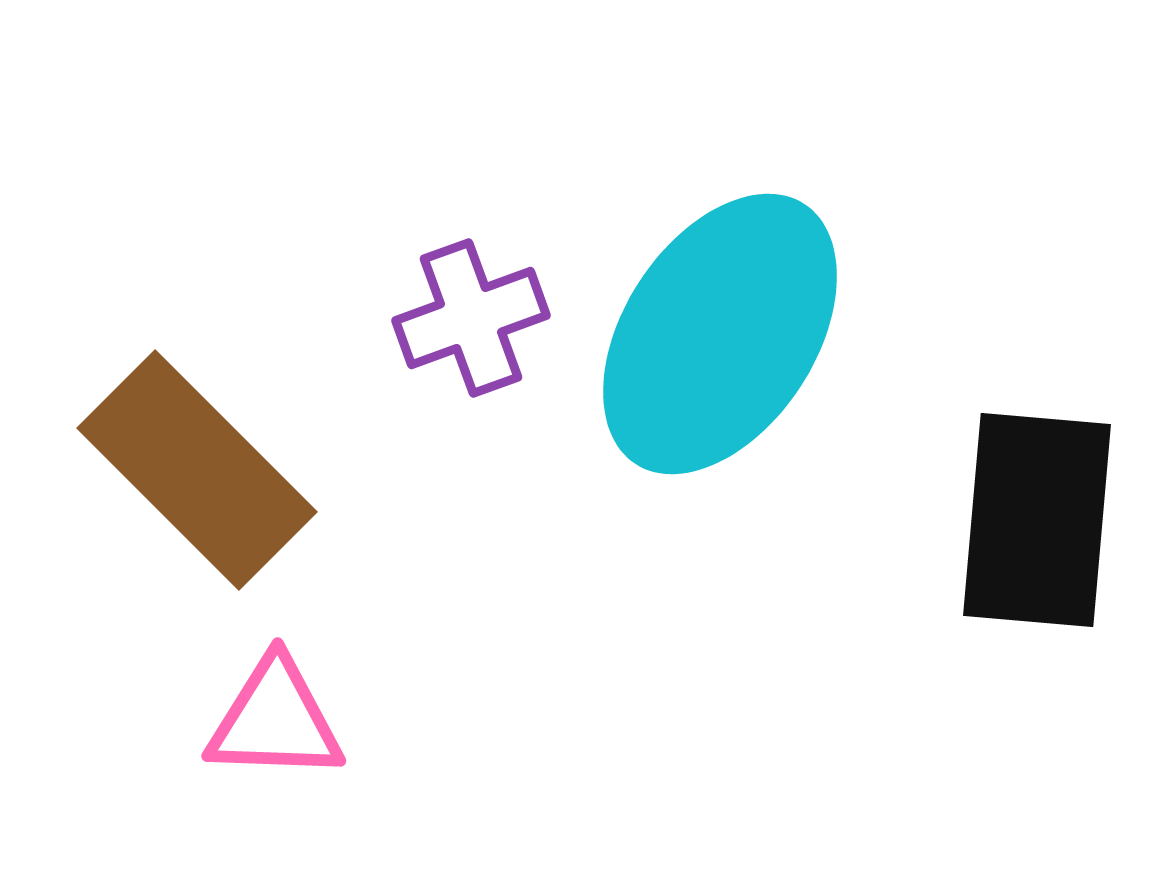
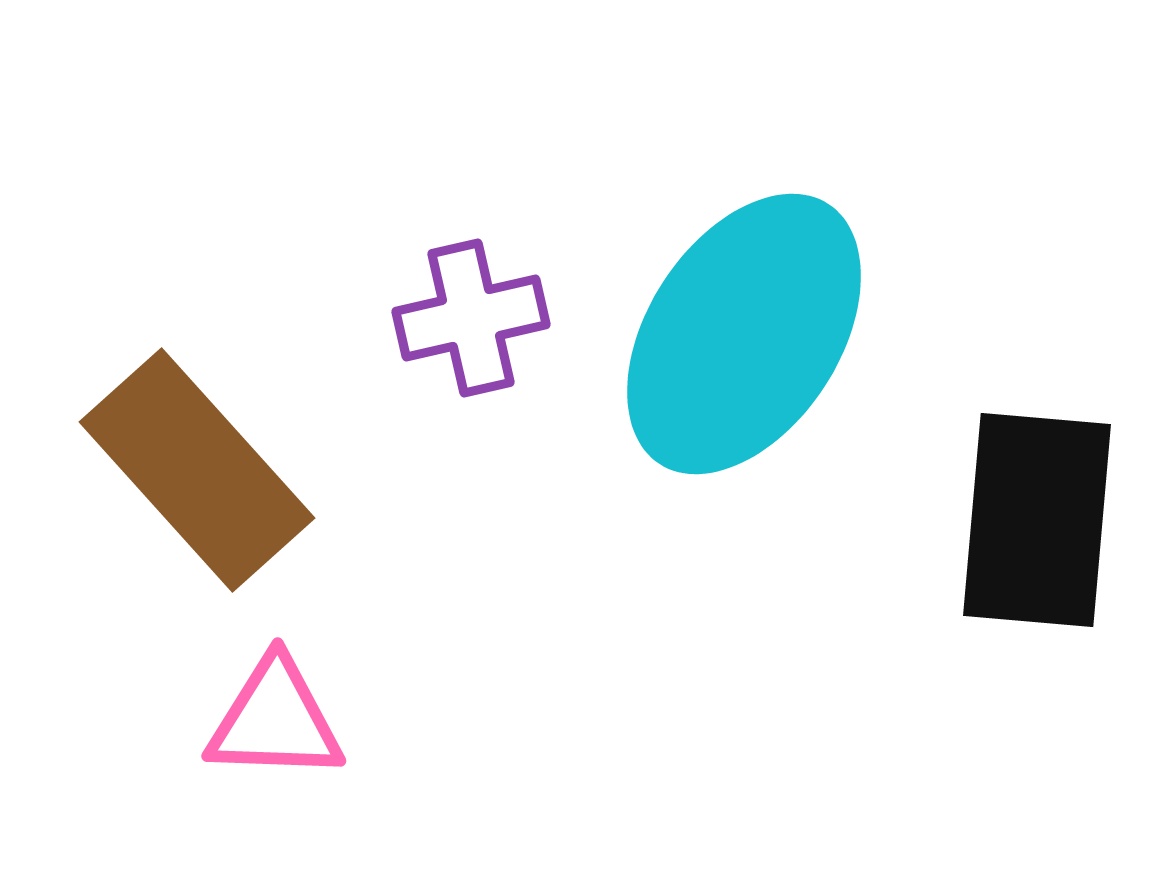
purple cross: rotated 7 degrees clockwise
cyan ellipse: moved 24 px right
brown rectangle: rotated 3 degrees clockwise
